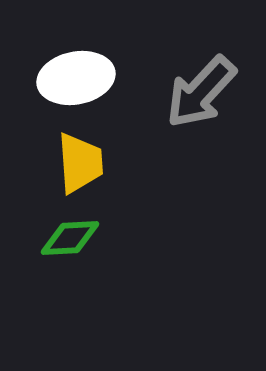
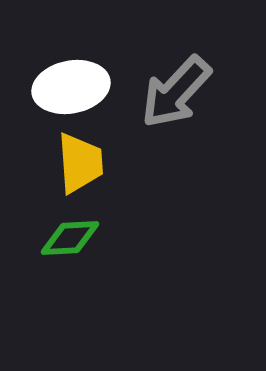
white ellipse: moved 5 px left, 9 px down
gray arrow: moved 25 px left
